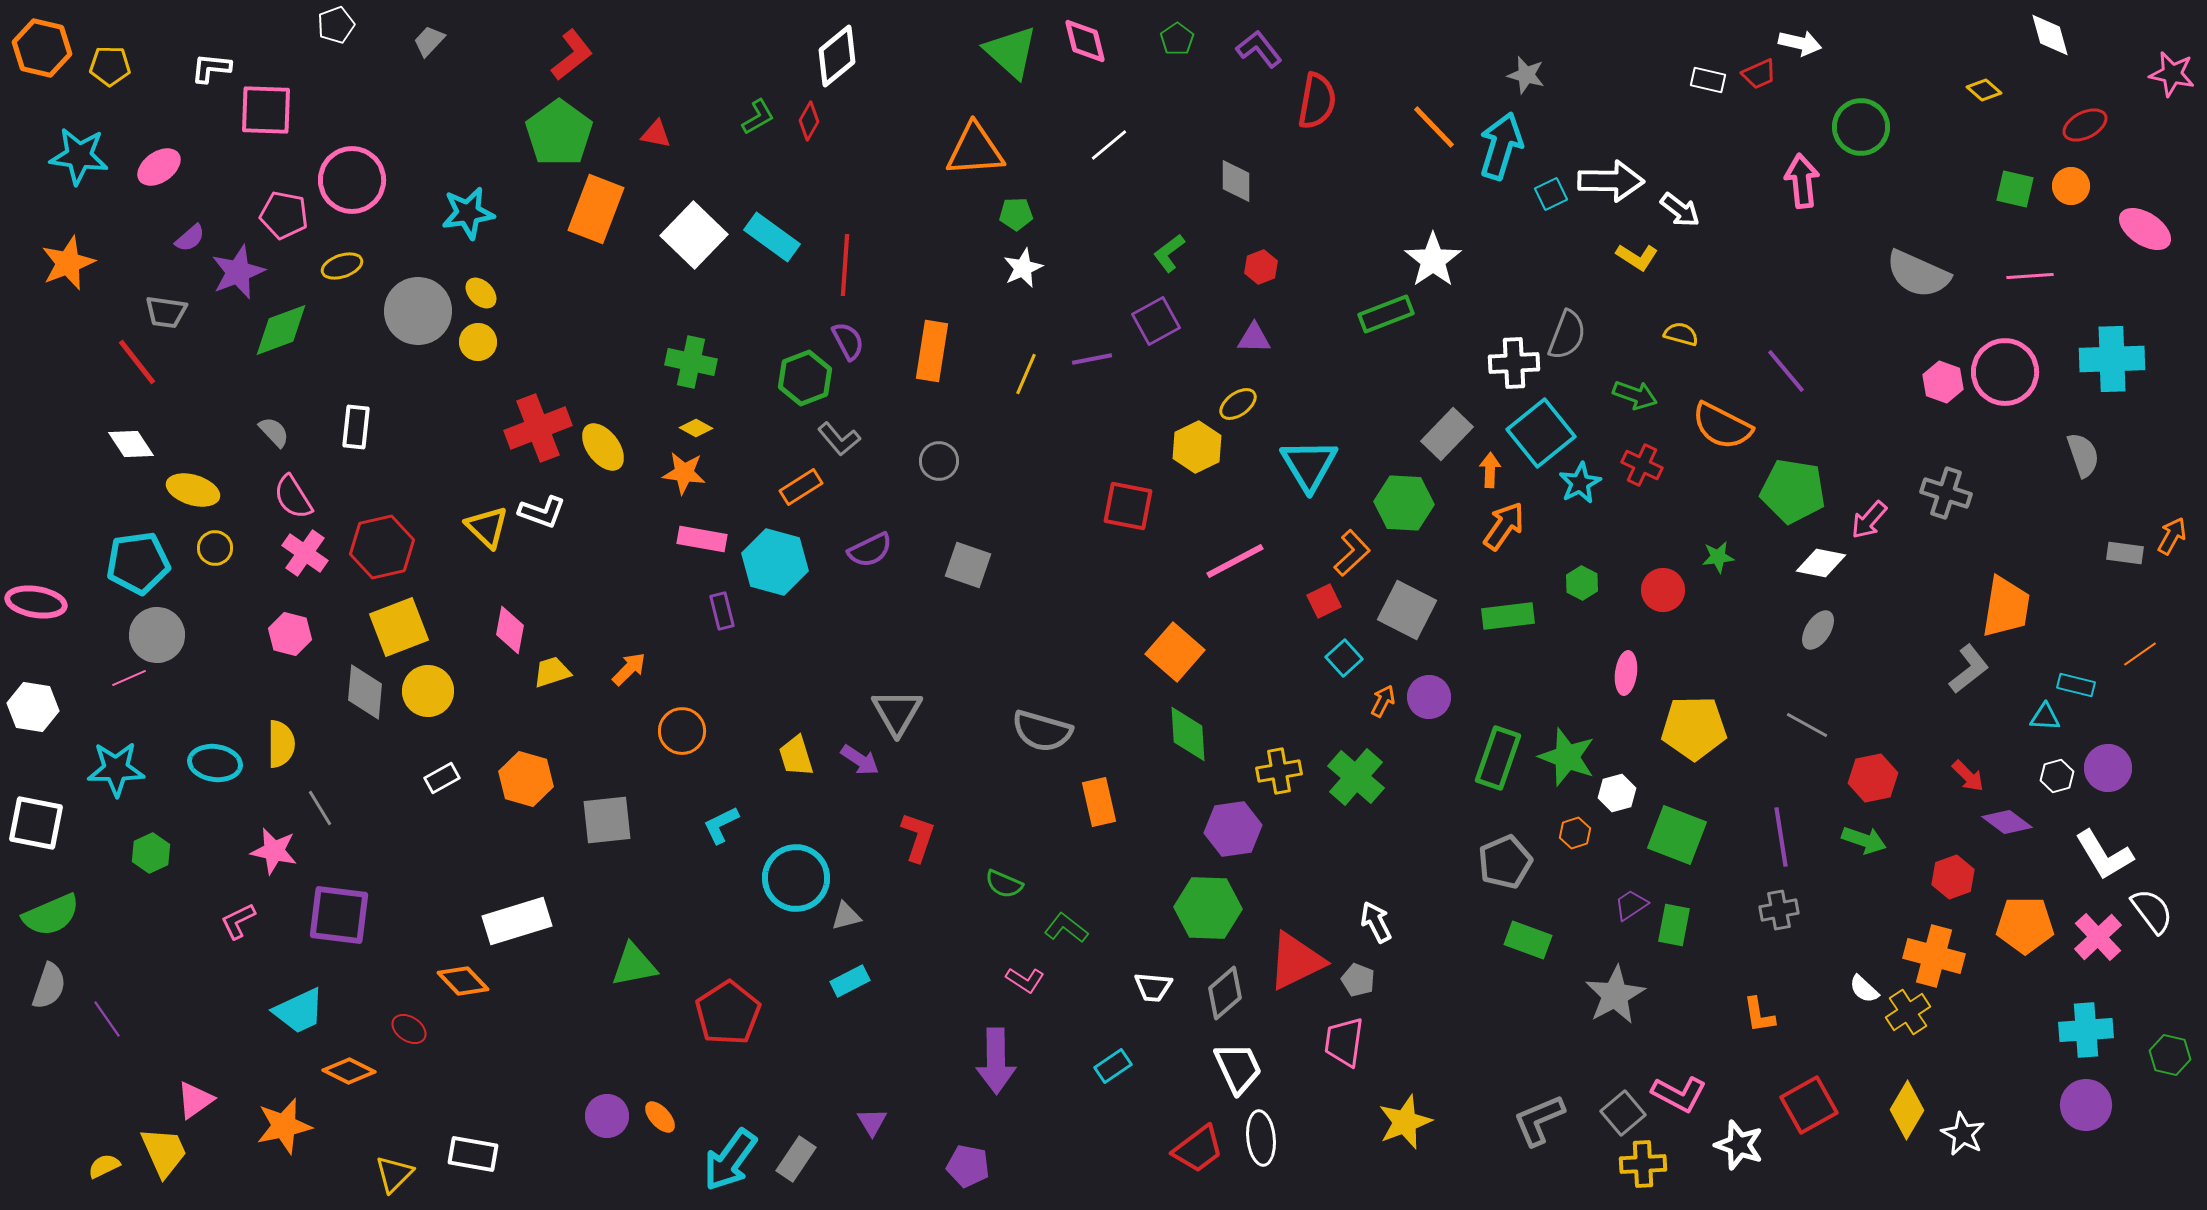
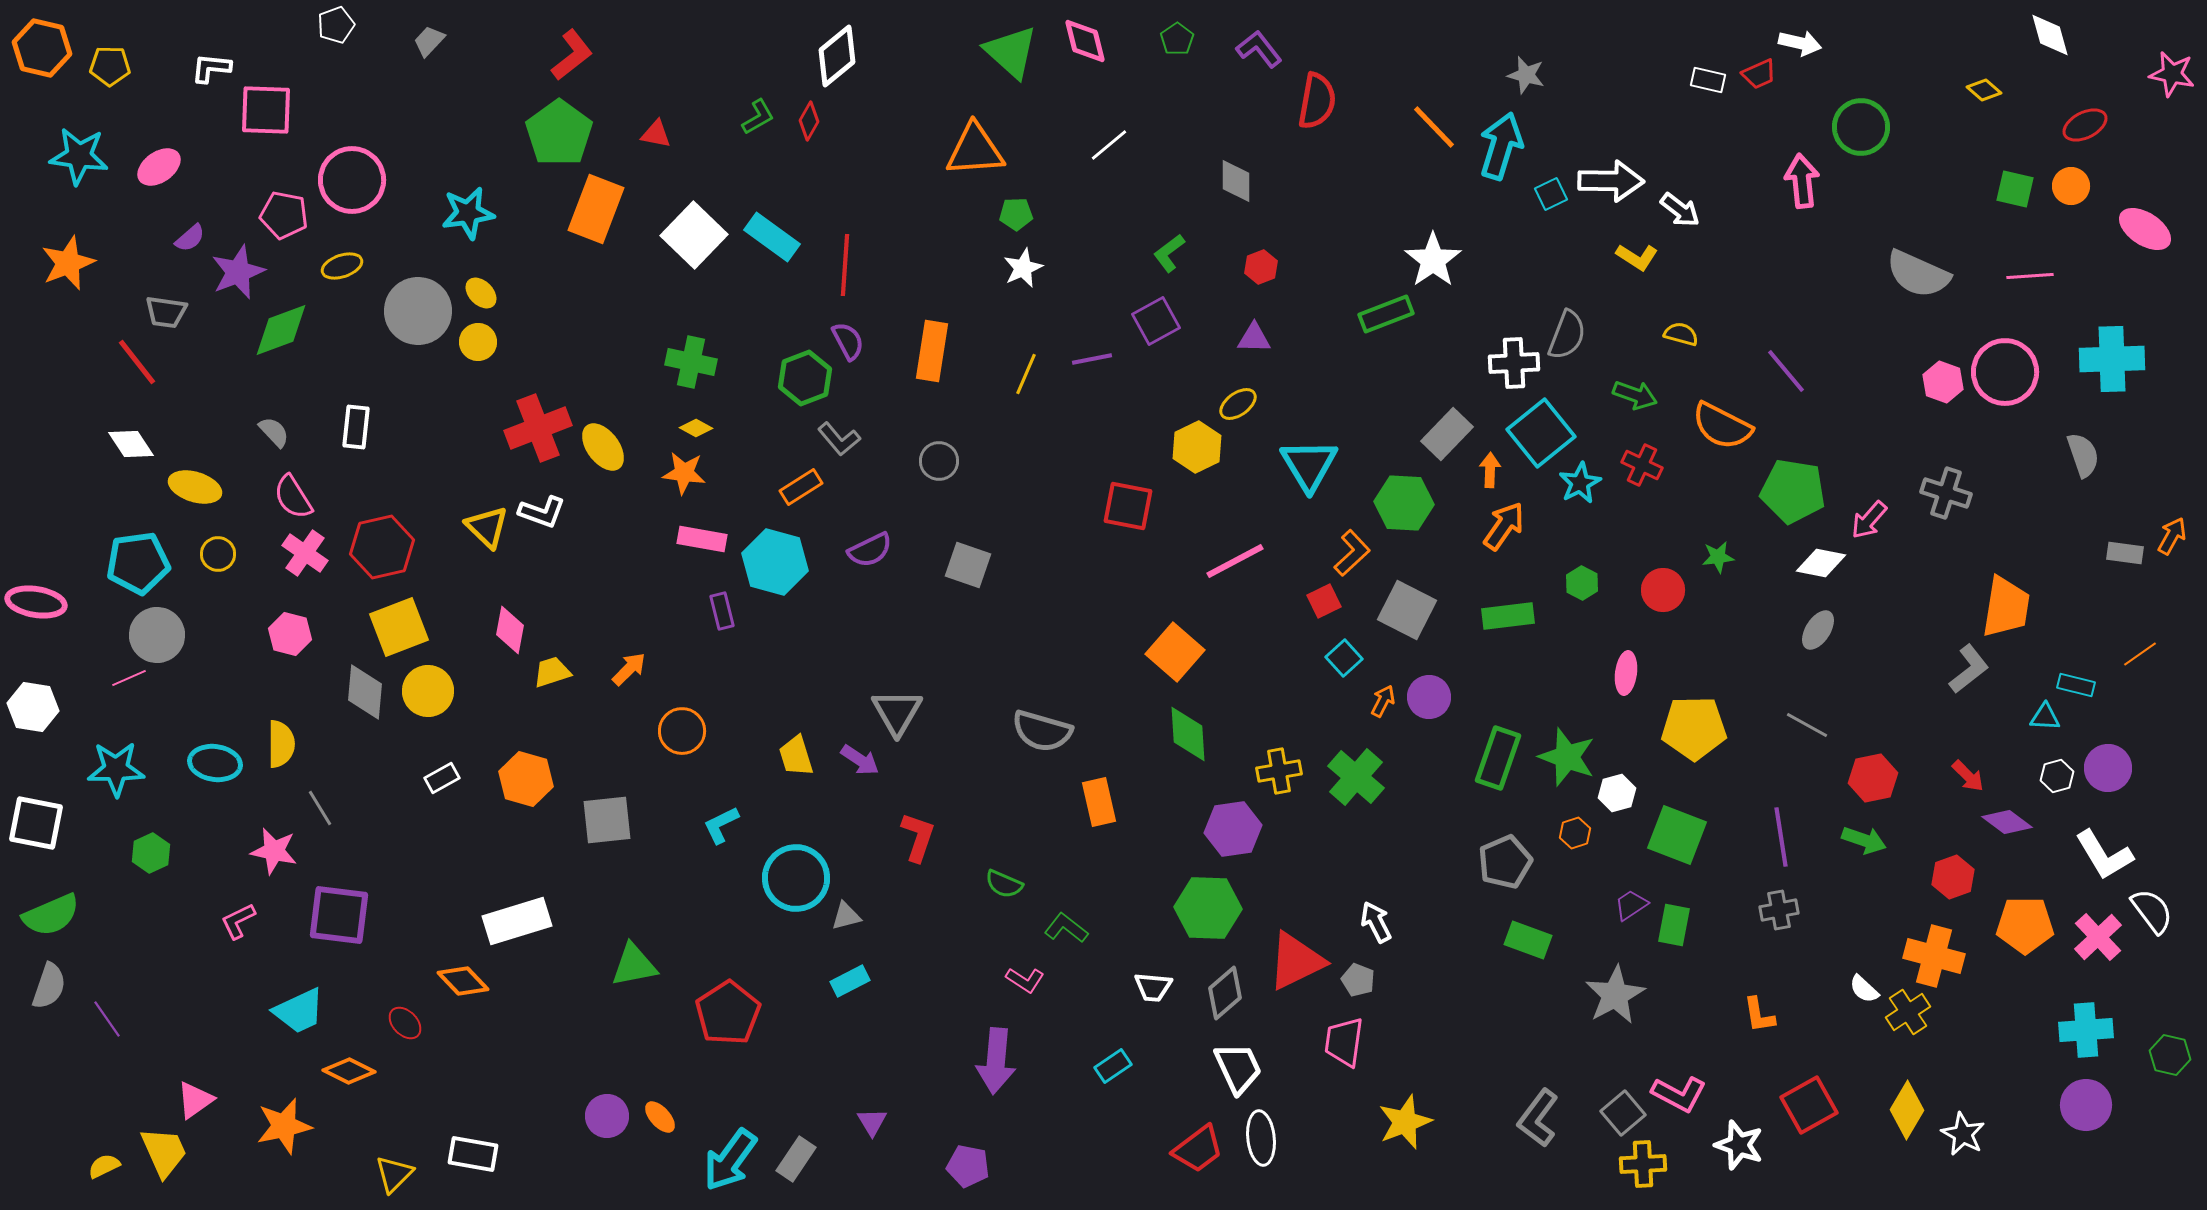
yellow ellipse at (193, 490): moved 2 px right, 3 px up
yellow circle at (215, 548): moved 3 px right, 6 px down
red ellipse at (409, 1029): moved 4 px left, 6 px up; rotated 12 degrees clockwise
purple arrow at (996, 1061): rotated 6 degrees clockwise
gray L-shape at (1539, 1120): moved 1 px left, 2 px up; rotated 30 degrees counterclockwise
